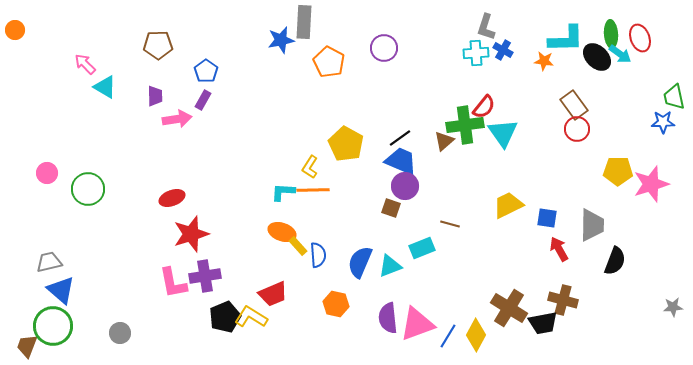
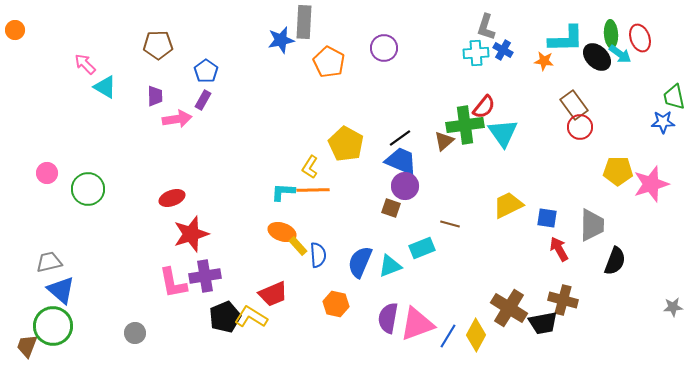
red circle at (577, 129): moved 3 px right, 2 px up
purple semicircle at (388, 318): rotated 16 degrees clockwise
gray circle at (120, 333): moved 15 px right
